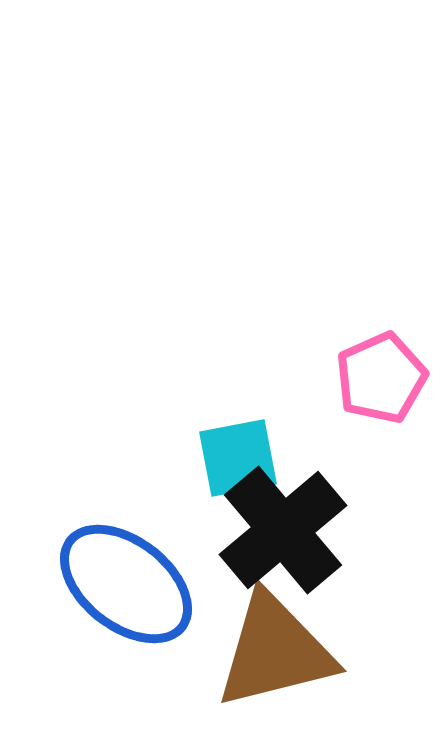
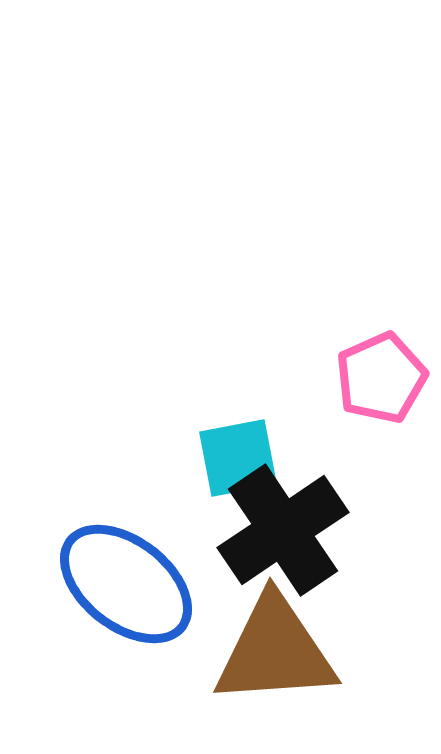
black cross: rotated 6 degrees clockwise
brown triangle: rotated 10 degrees clockwise
